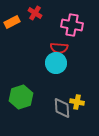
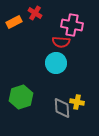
orange rectangle: moved 2 px right
red semicircle: moved 2 px right, 6 px up
